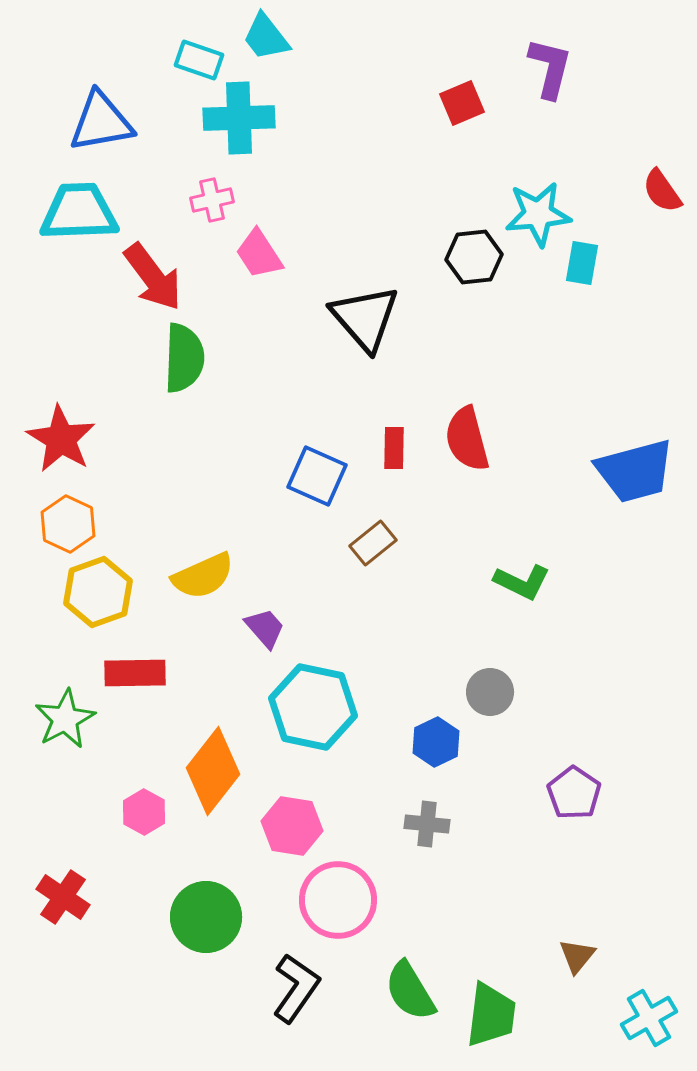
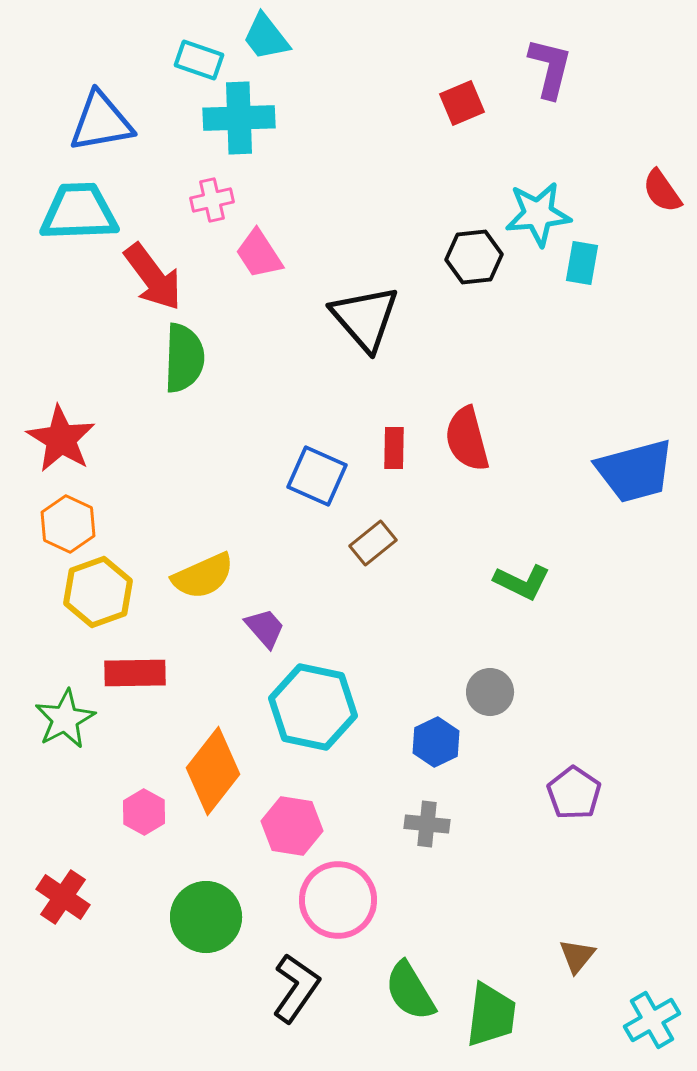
cyan cross at (649, 1018): moved 3 px right, 2 px down
